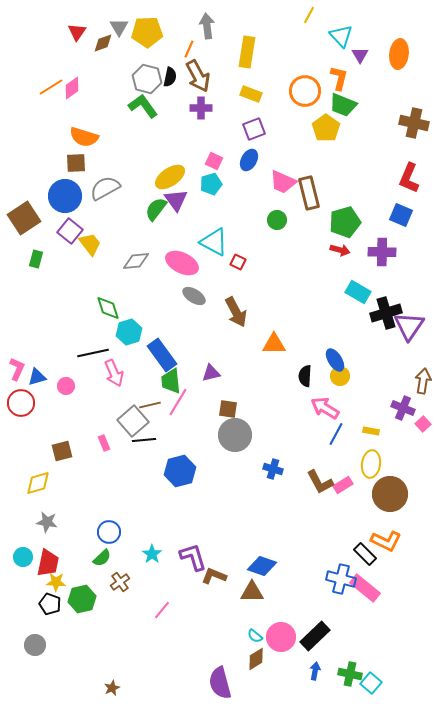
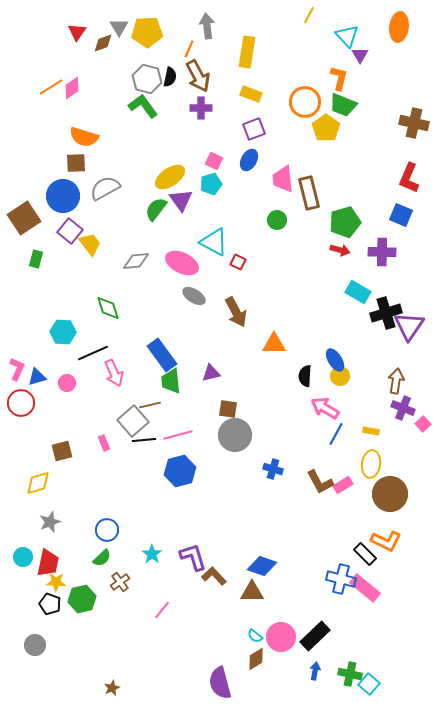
cyan triangle at (341, 36): moved 6 px right
orange ellipse at (399, 54): moved 27 px up
orange circle at (305, 91): moved 11 px down
pink trapezoid at (283, 182): moved 3 px up; rotated 60 degrees clockwise
blue circle at (65, 196): moved 2 px left
purple triangle at (176, 200): moved 5 px right
cyan hexagon at (129, 332): moved 66 px left; rotated 20 degrees clockwise
black line at (93, 353): rotated 12 degrees counterclockwise
brown arrow at (423, 381): moved 27 px left
pink circle at (66, 386): moved 1 px right, 3 px up
pink line at (178, 402): moved 33 px down; rotated 44 degrees clockwise
gray star at (47, 522): moved 3 px right; rotated 30 degrees counterclockwise
blue circle at (109, 532): moved 2 px left, 2 px up
brown L-shape at (214, 576): rotated 25 degrees clockwise
cyan square at (371, 683): moved 2 px left, 1 px down
